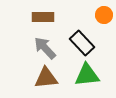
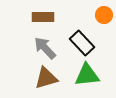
brown triangle: rotated 10 degrees counterclockwise
